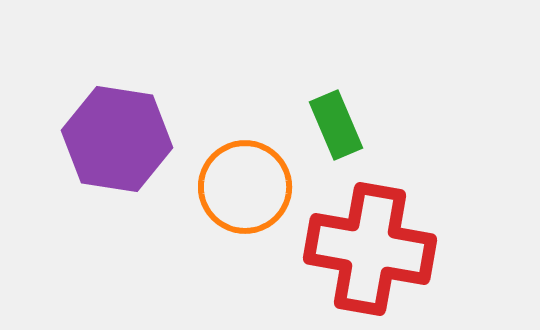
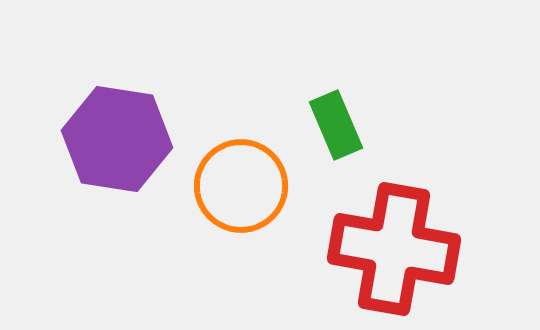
orange circle: moved 4 px left, 1 px up
red cross: moved 24 px right
